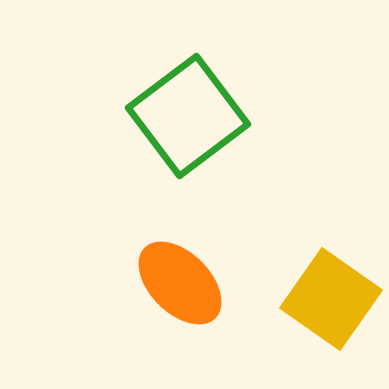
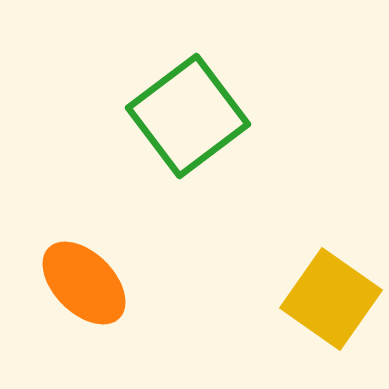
orange ellipse: moved 96 px left
